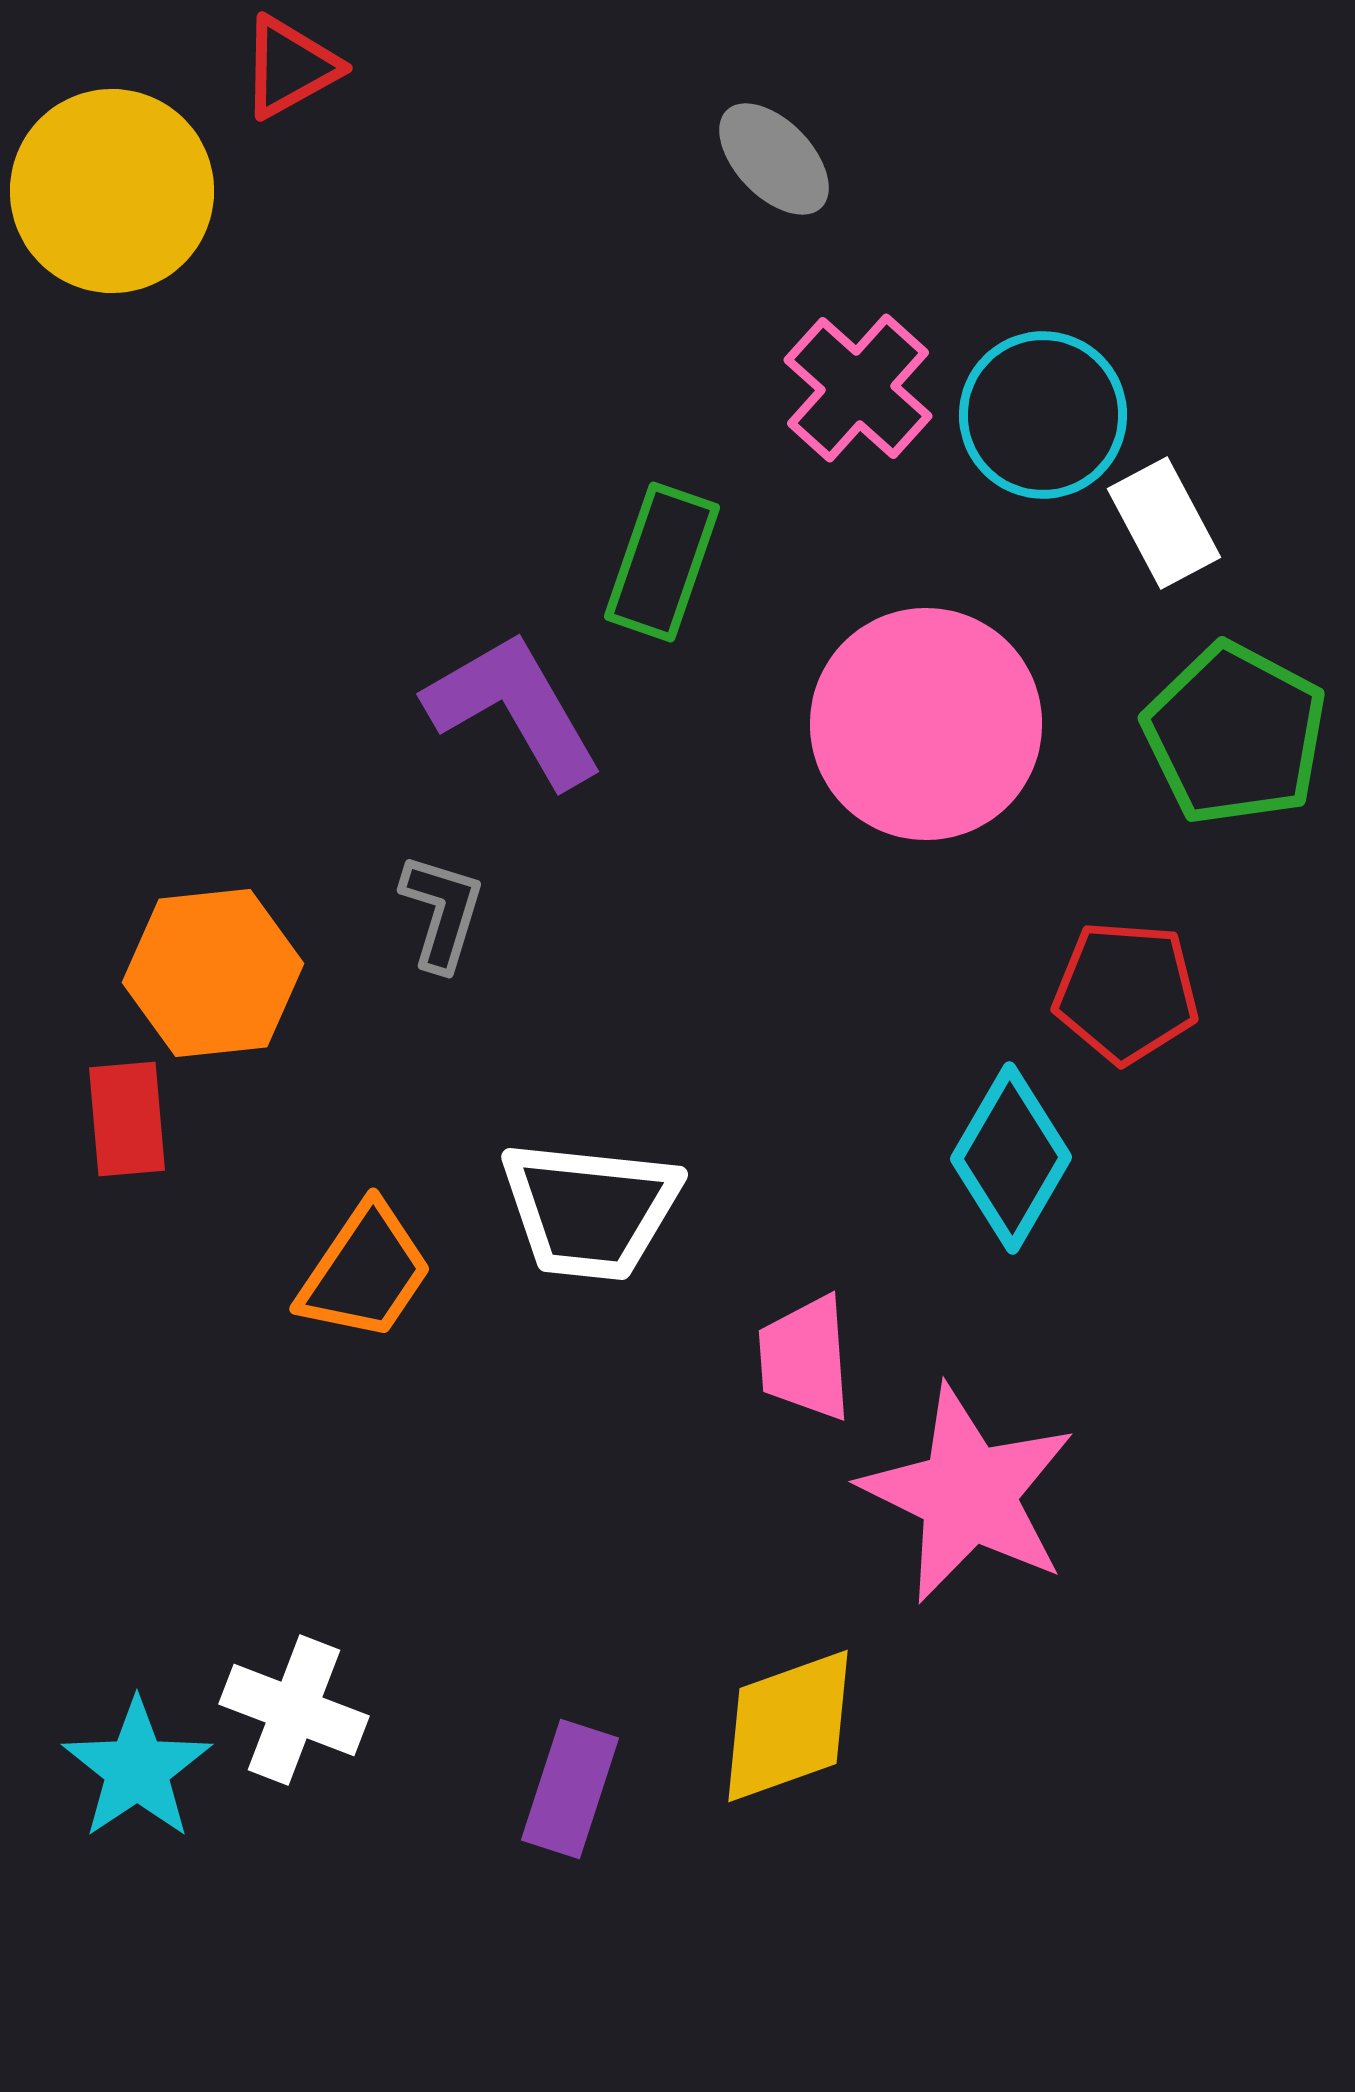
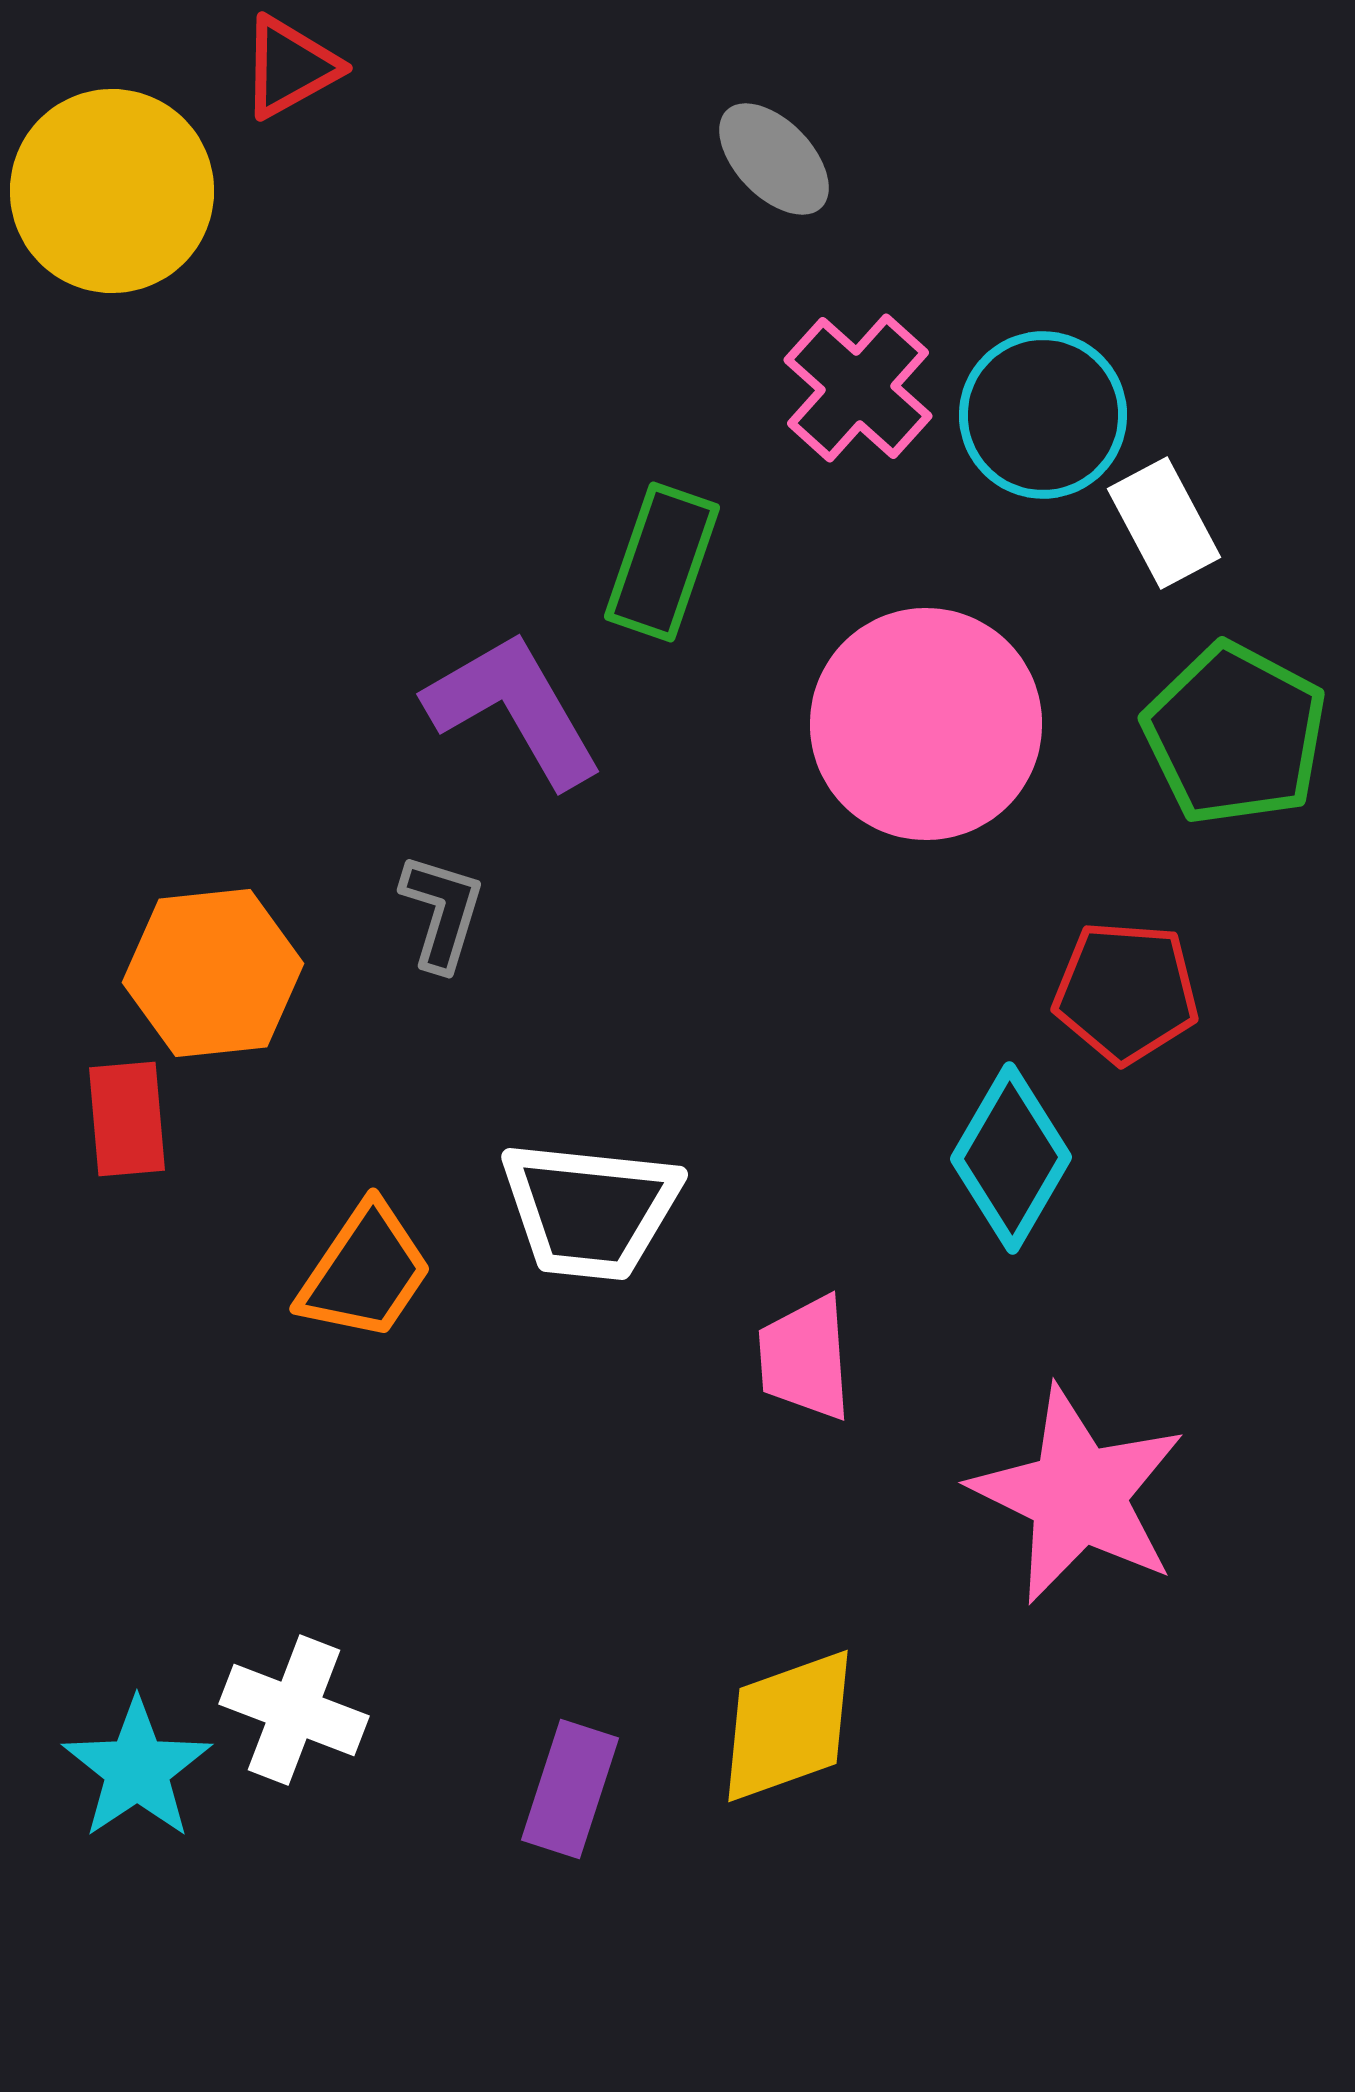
pink star: moved 110 px right, 1 px down
